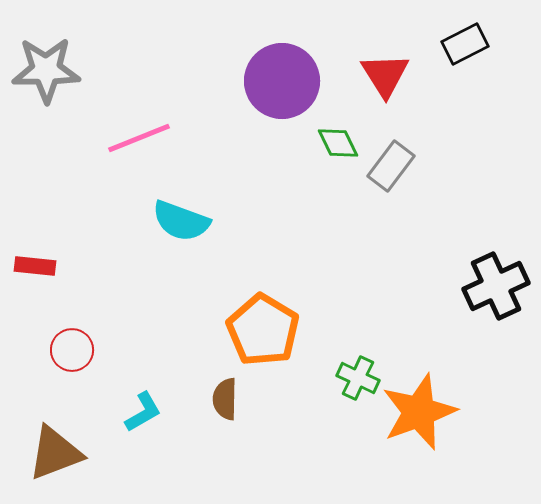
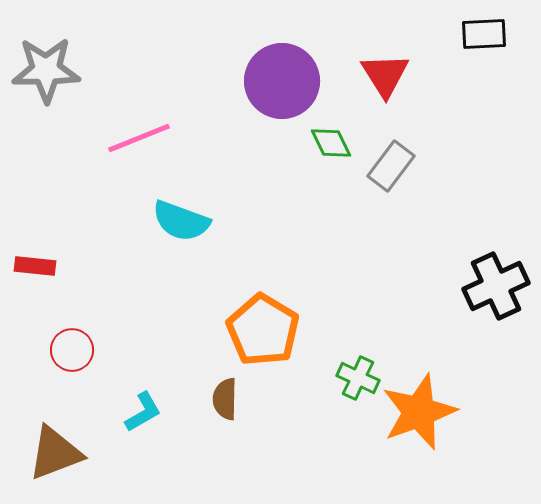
black rectangle: moved 19 px right, 10 px up; rotated 24 degrees clockwise
green diamond: moved 7 px left
